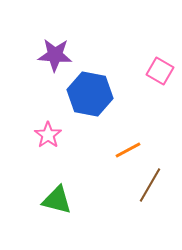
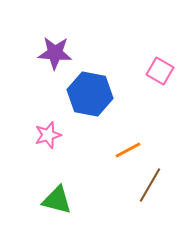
purple star: moved 2 px up
pink star: rotated 20 degrees clockwise
